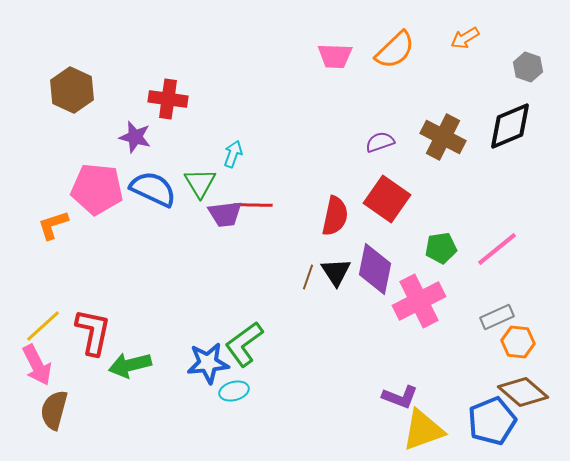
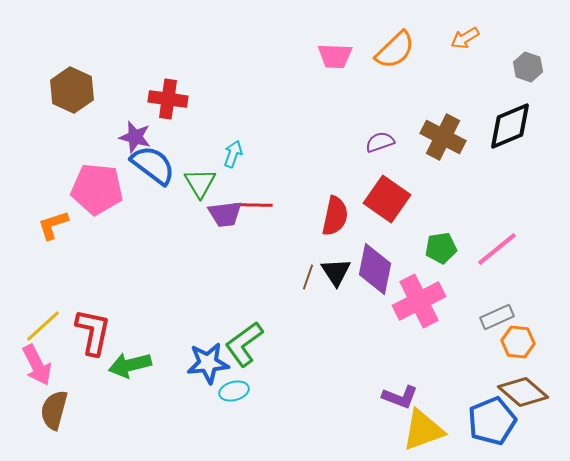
blue semicircle: moved 24 px up; rotated 12 degrees clockwise
